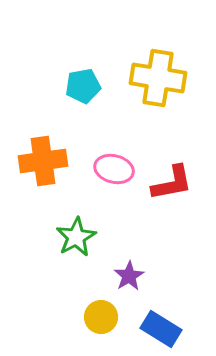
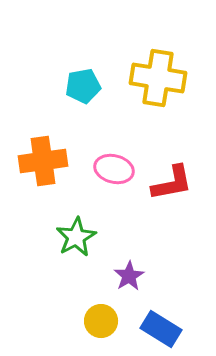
yellow circle: moved 4 px down
